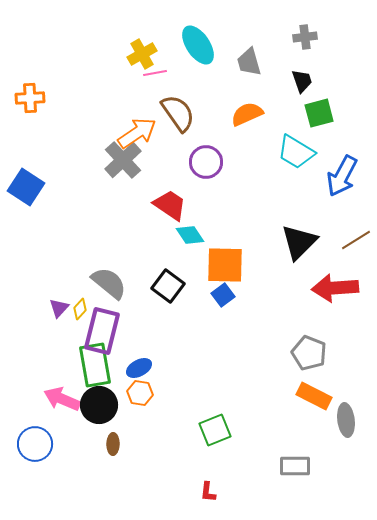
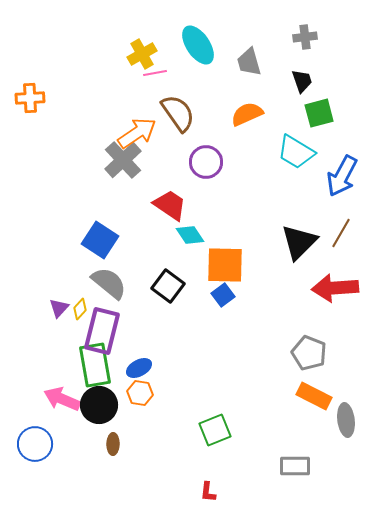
blue square at (26, 187): moved 74 px right, 53 px down
brown line at (356, 240): moved 15 px left, 7 px up; rotated 28 degrees counterclockwise
